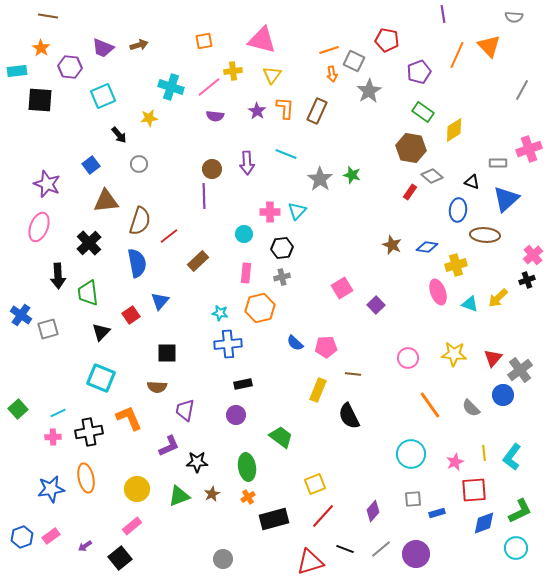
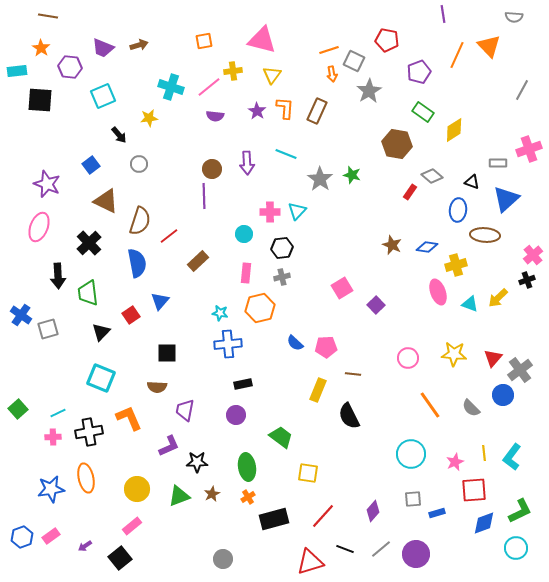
brown hexagon at (411, 148): moved 14 px left, 4 px up
brown triangle at (106, 201): rotated 32 degrees clockwise
yellow square at (315, 484): moved 7 px left, 11 px up; rotated 30 degrees clockwise
